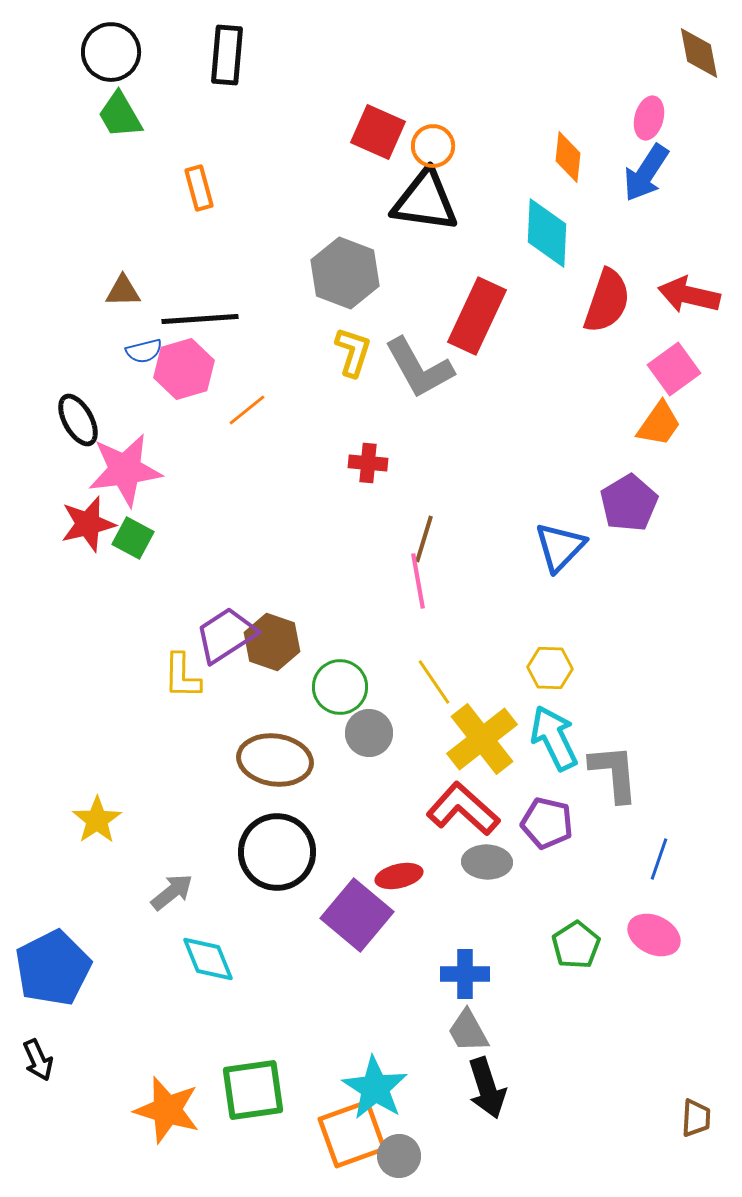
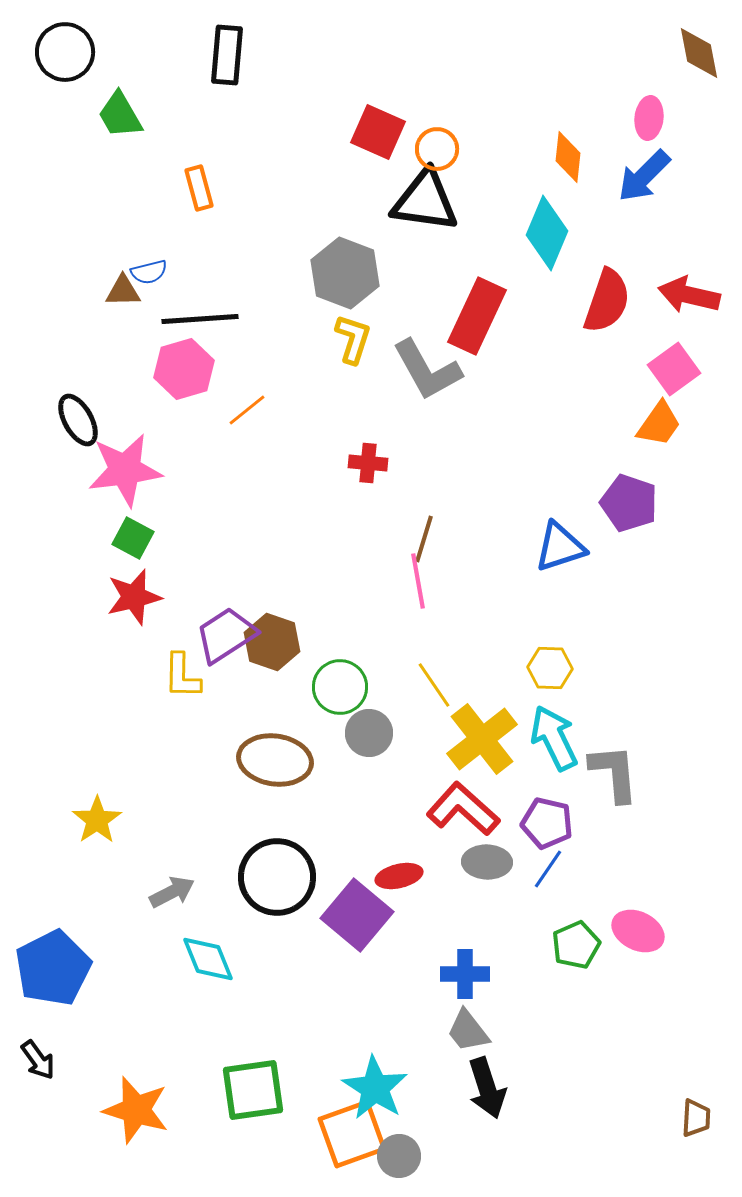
black circle at (111, 52): moved 46 px left
pink ellipse at (649, 118): rotated 9 degrees counterclockwise
orange circle at (433, 146): moved 4 px right, 3 px down
blue arrow at (646, 173): moved 2 px left, 3 px down; rotated 12 degrees clockwise
cyan diamond at (547, 233): rotated 20 degrees clockwise
blue semicircle at (144, 351): moved 5 px right, 79 px up
yellow L-shape at (353, 352): moved 13 px up
gray L-shape at (419, 368): moved 8 px right, 2 px down
purple pentagon at (629, 503): rotated 22 degrees counterclockwise
red star at (88, 524): moved 46 px right, 73 px down
blue triangle at (560, 547): rotated 28 degrees clockwise
yellow line at (434, 682): moved 3 px down
black circle at (277, 852): moved 25 px down
blue line at (659, 859): moved 111 px left, 10 px down; rotated 15 degrees clockwise
gray arrow at (172, 892): rotated 12 degrees clockwise
pink ellipse at (654, 935): moved 16 px left, 4 px up
green pentagon at (576, 945): rotated 9 degrees clockwise
gray trapezoid at (468, 1031): rotated 9 degrees counterclockwise
black arrow at (38, 1060): rotated 12 degrees counterclockwise
orange star at (167, 1110): moved 31 px left
